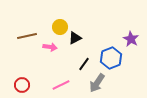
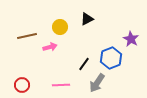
black triangle: moved 12 px right, 19 px up
pink arrow: rotated 24 degrees counterclockwise
pink line: rotated 24 degrees clockwise
